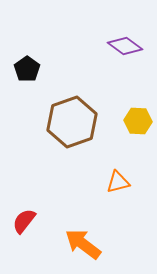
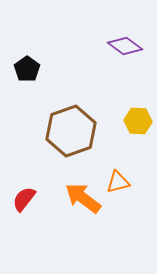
brown hexagon: moved 1 px left, 9 px down
red semicircle: moved 22 px up
orange arrow: moved 46 px up
